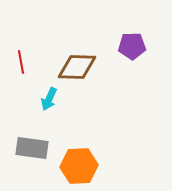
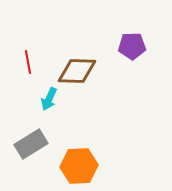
red line: moved 7 px right
brown diamond: moved 4 px down
gray rectangle: moved 1 px left, 4 px up; rotated 40 degrees counterclockwise
